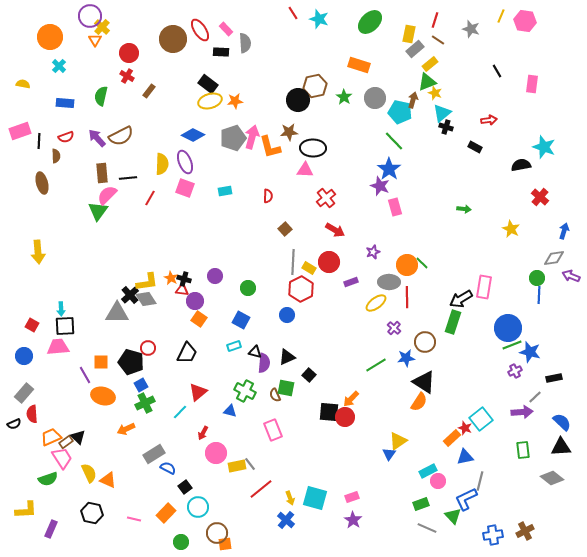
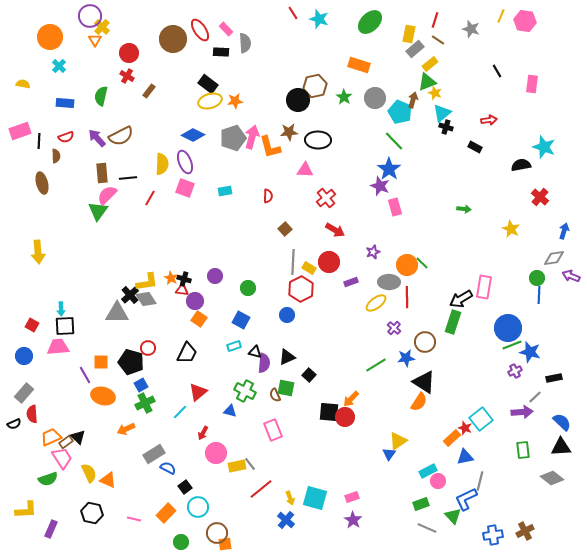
cyan pentagon at (400, 112): rotated 10 degrees clockwise
black ellipse at (313, 148): moved 5 px right, 8 px up
